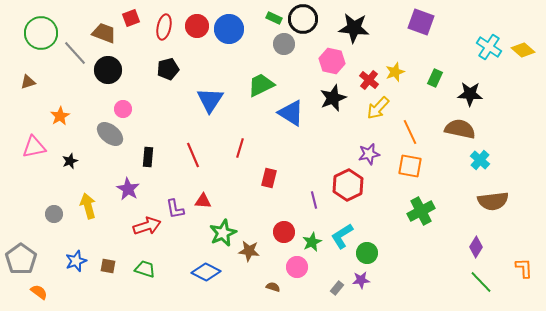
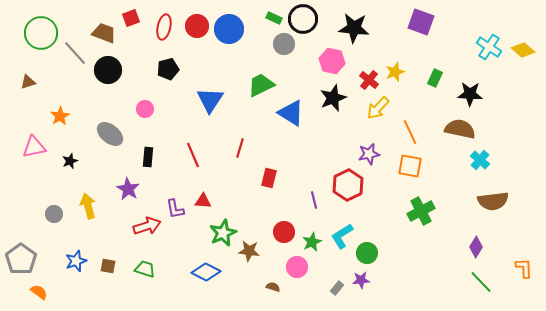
pink circle at (123, 109): moved 22 px right
